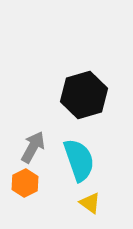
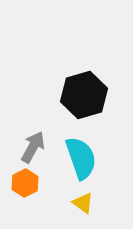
cyan semicircle: moved 2 px right, 2 px up
yellow triangle: moved 7 px left
